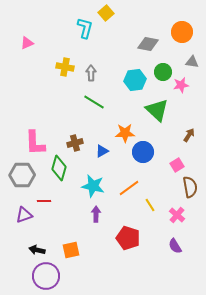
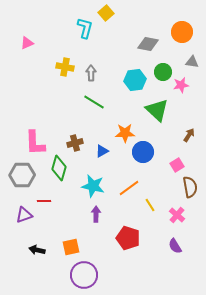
orange square: moved 3 px up
purple circle: moved 38 px right, 1 px up
